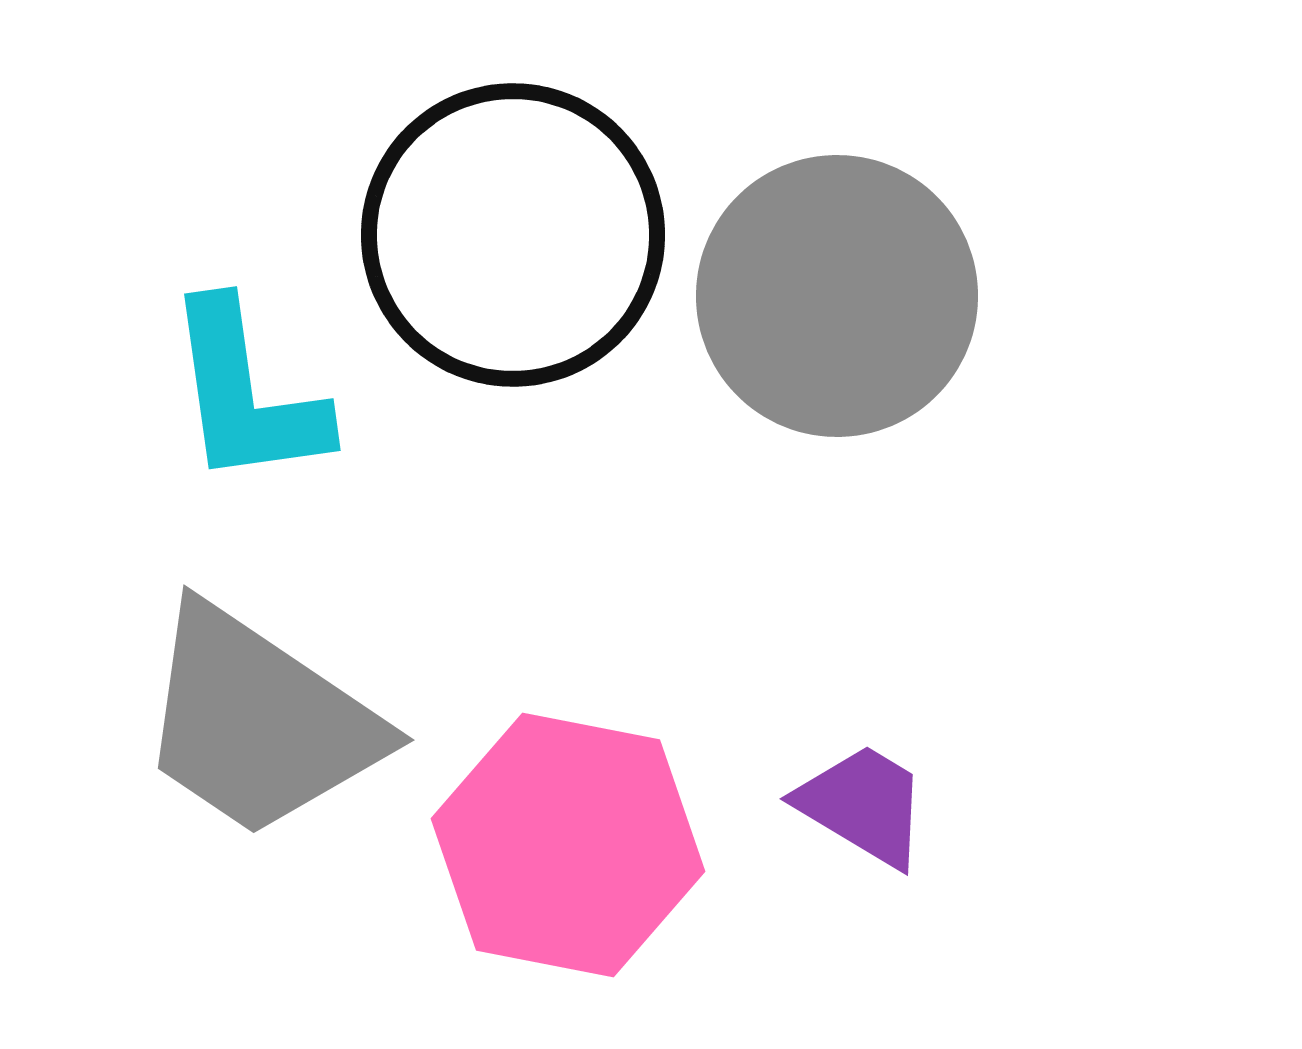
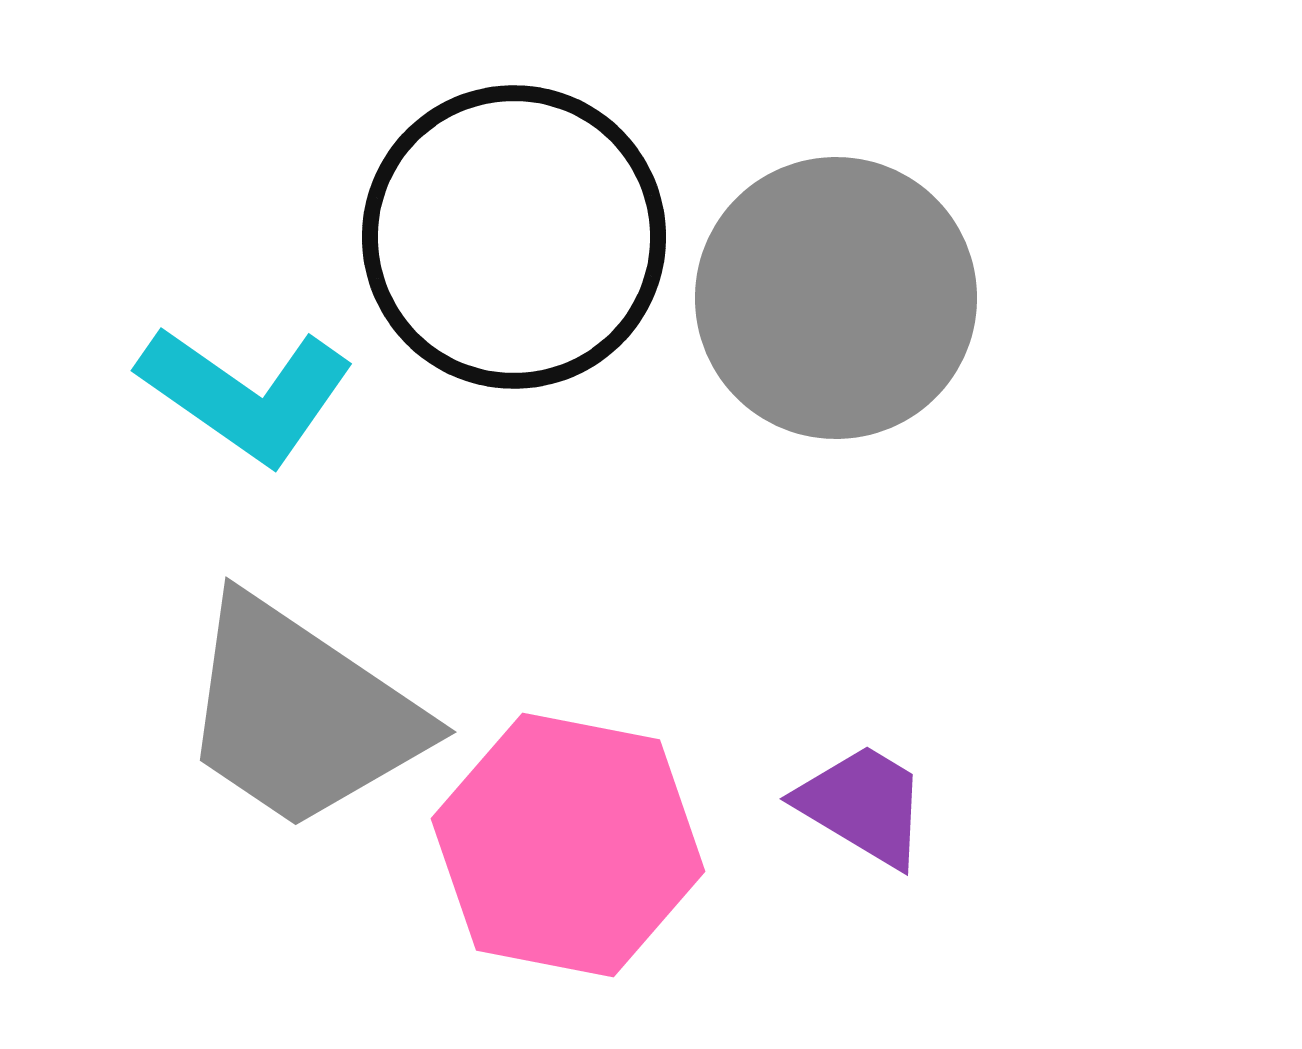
black circle: moved 1 px right, 2 px down
gray circle: moved 1 px left, 2 px down
cyan L-shape: rotated 47 degrees counterclockwise
gray trapezoid: moved 42 px right, 8 px up
